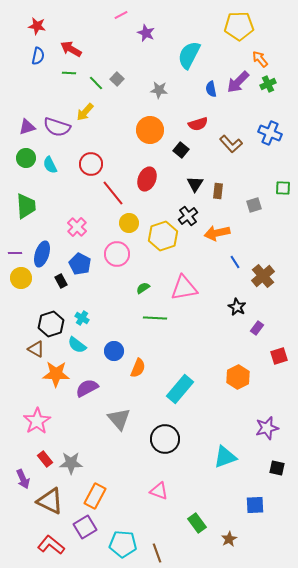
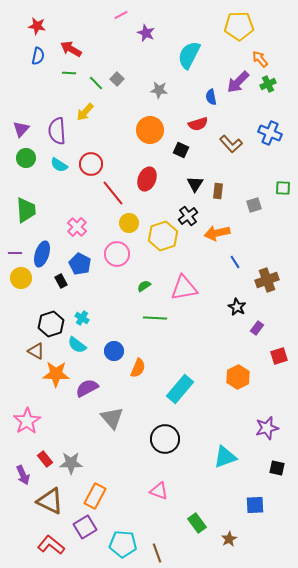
blue semicircle at (211, 89): moved 8 px down
purple triangle at (27, 127): moved 6 px left, 2 px down; rotated 30 degrees counterclockwise
purple semicircle at (57, 127): moved 4 px down; rotated 68 degrees clockwise
black square at (181, 150): rotated 14 degrees counterclockwise
cyan semicircle at (50, 165): moved 9 px right; rotated 30 degrees counterclockwise
green trapezoid at (26, 206): moved 4 px down
brown cross at (263, 276): moved 4 px right, 4 px down; rotated 20 degrees clockwise
green semicircle at (143, 288): moved 1 px right, 2 px up
brown triangle at (36, 349): moved 2 px down
gray triangle at (119, 419): moved 7 px left, 1 px up
pink star at (37, 421): moved 10 px left
purple arrow at (23, 479): moved 4 px up
